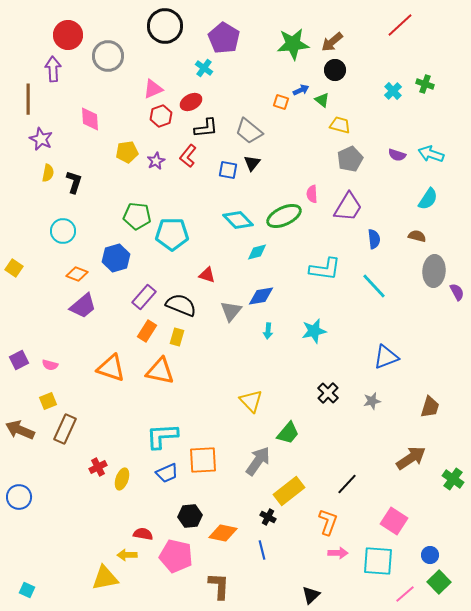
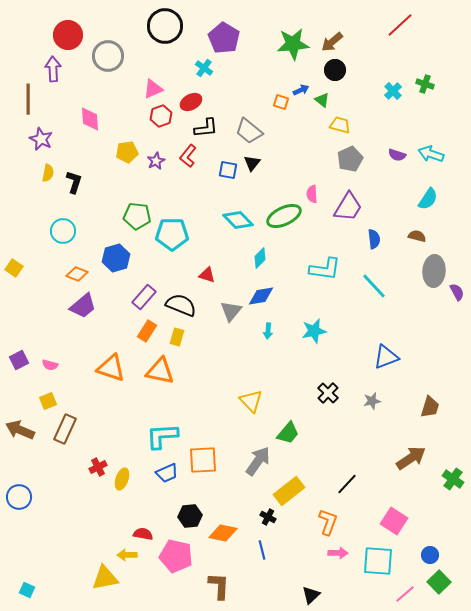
cyan diamond at (257, 252): moved 3 px right, 6 px down; rotated 30 degrees counterclockwise
